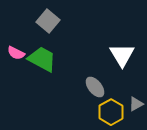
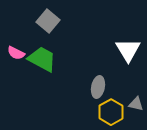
white triangle: moved 6 px right, 5 px up
gray ellipse: moved 3 px right; rotated 50 degrees clockwise
gray triangle: rotated 42 degrees clockwise
